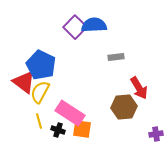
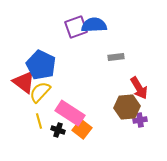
purple square: moved 1 px right; rotated 25 degrees clockwise
yellow semicircle: rotated 15 degrees clockwise
brown hexagon: moved 3 px right
orange square: rotated 30 degrees clockwise
purple cross: moved 16 px left, 14 px up
